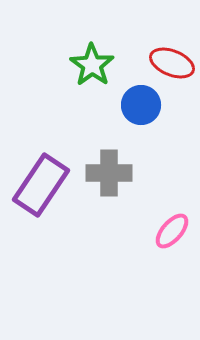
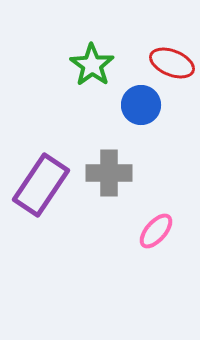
pink ellipse: moved 16 px left
